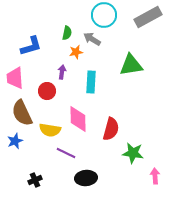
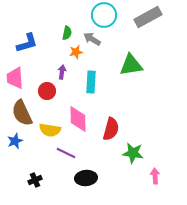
blue L-shape: moved 4 px left, 3 px up
